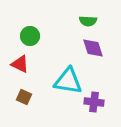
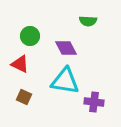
purple diamond: moved 27 px left; rotated 10 degrees counterclockwise
cyan triangle: moved 3 px left
